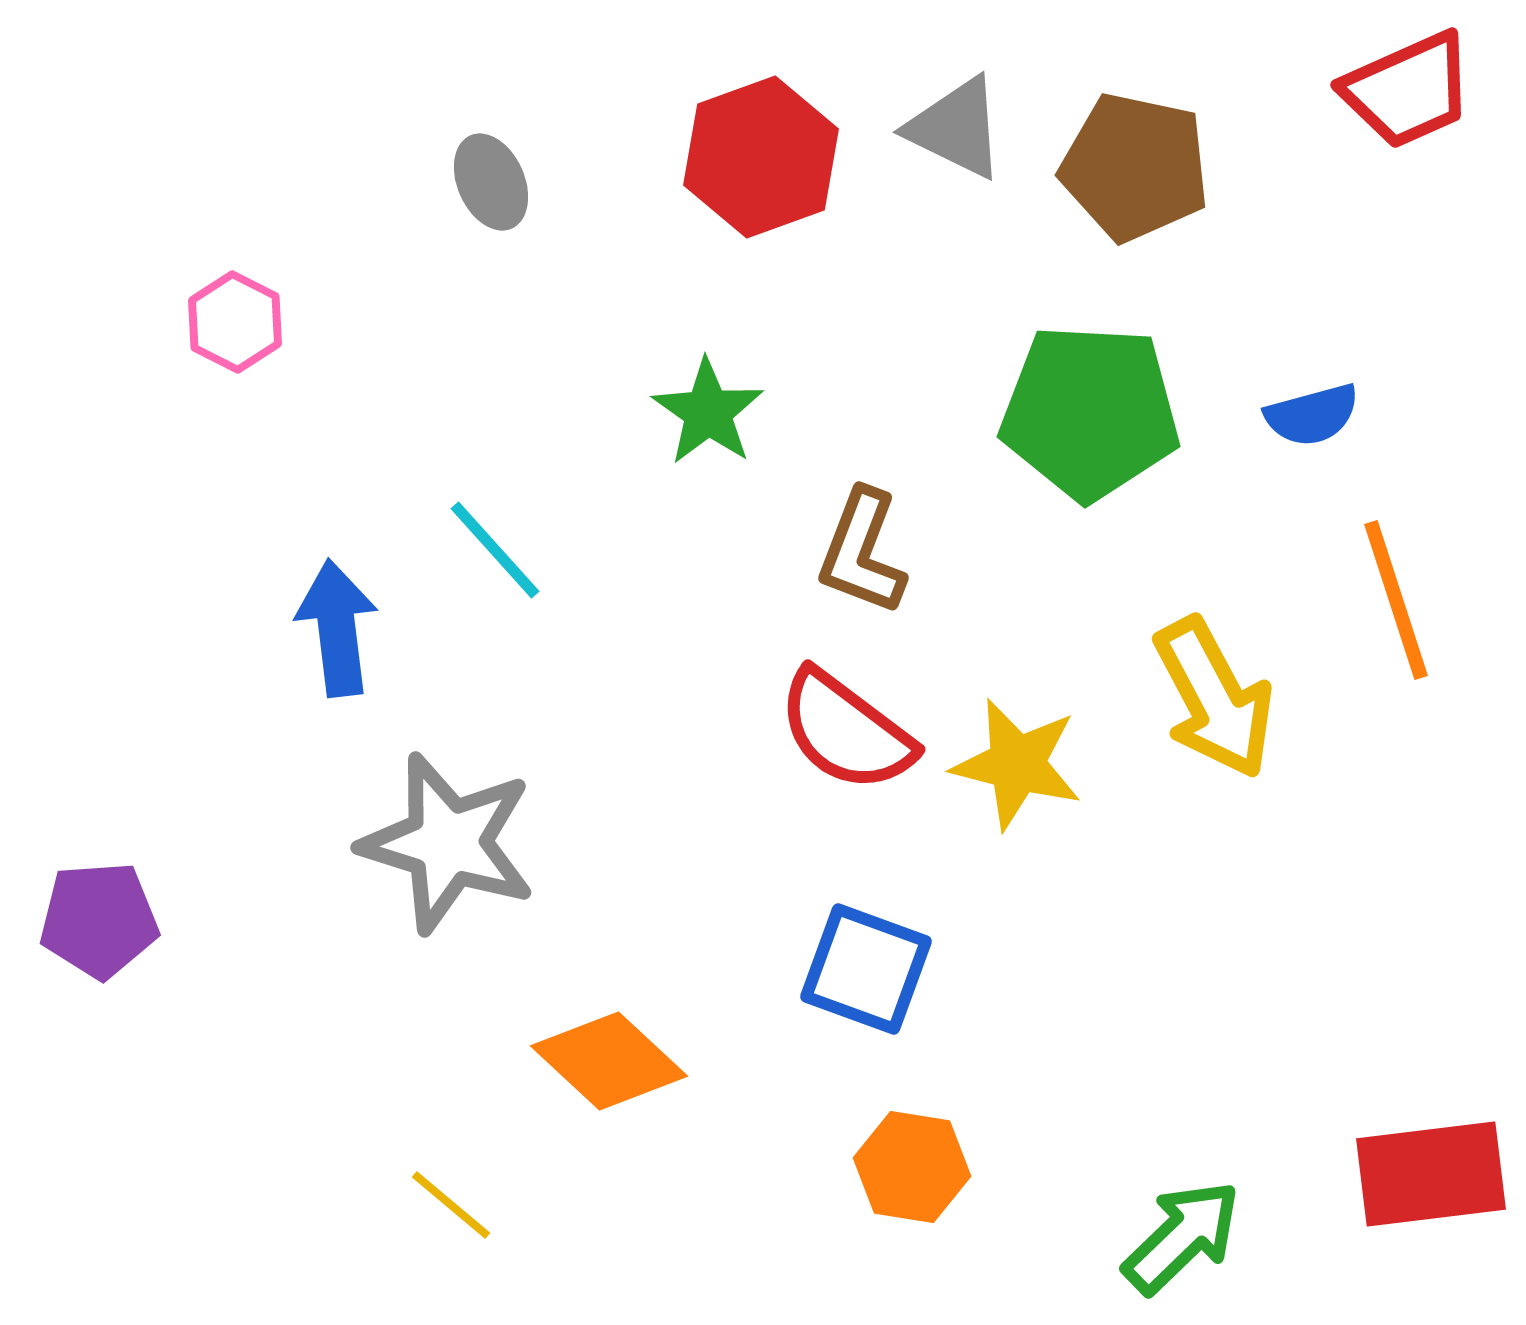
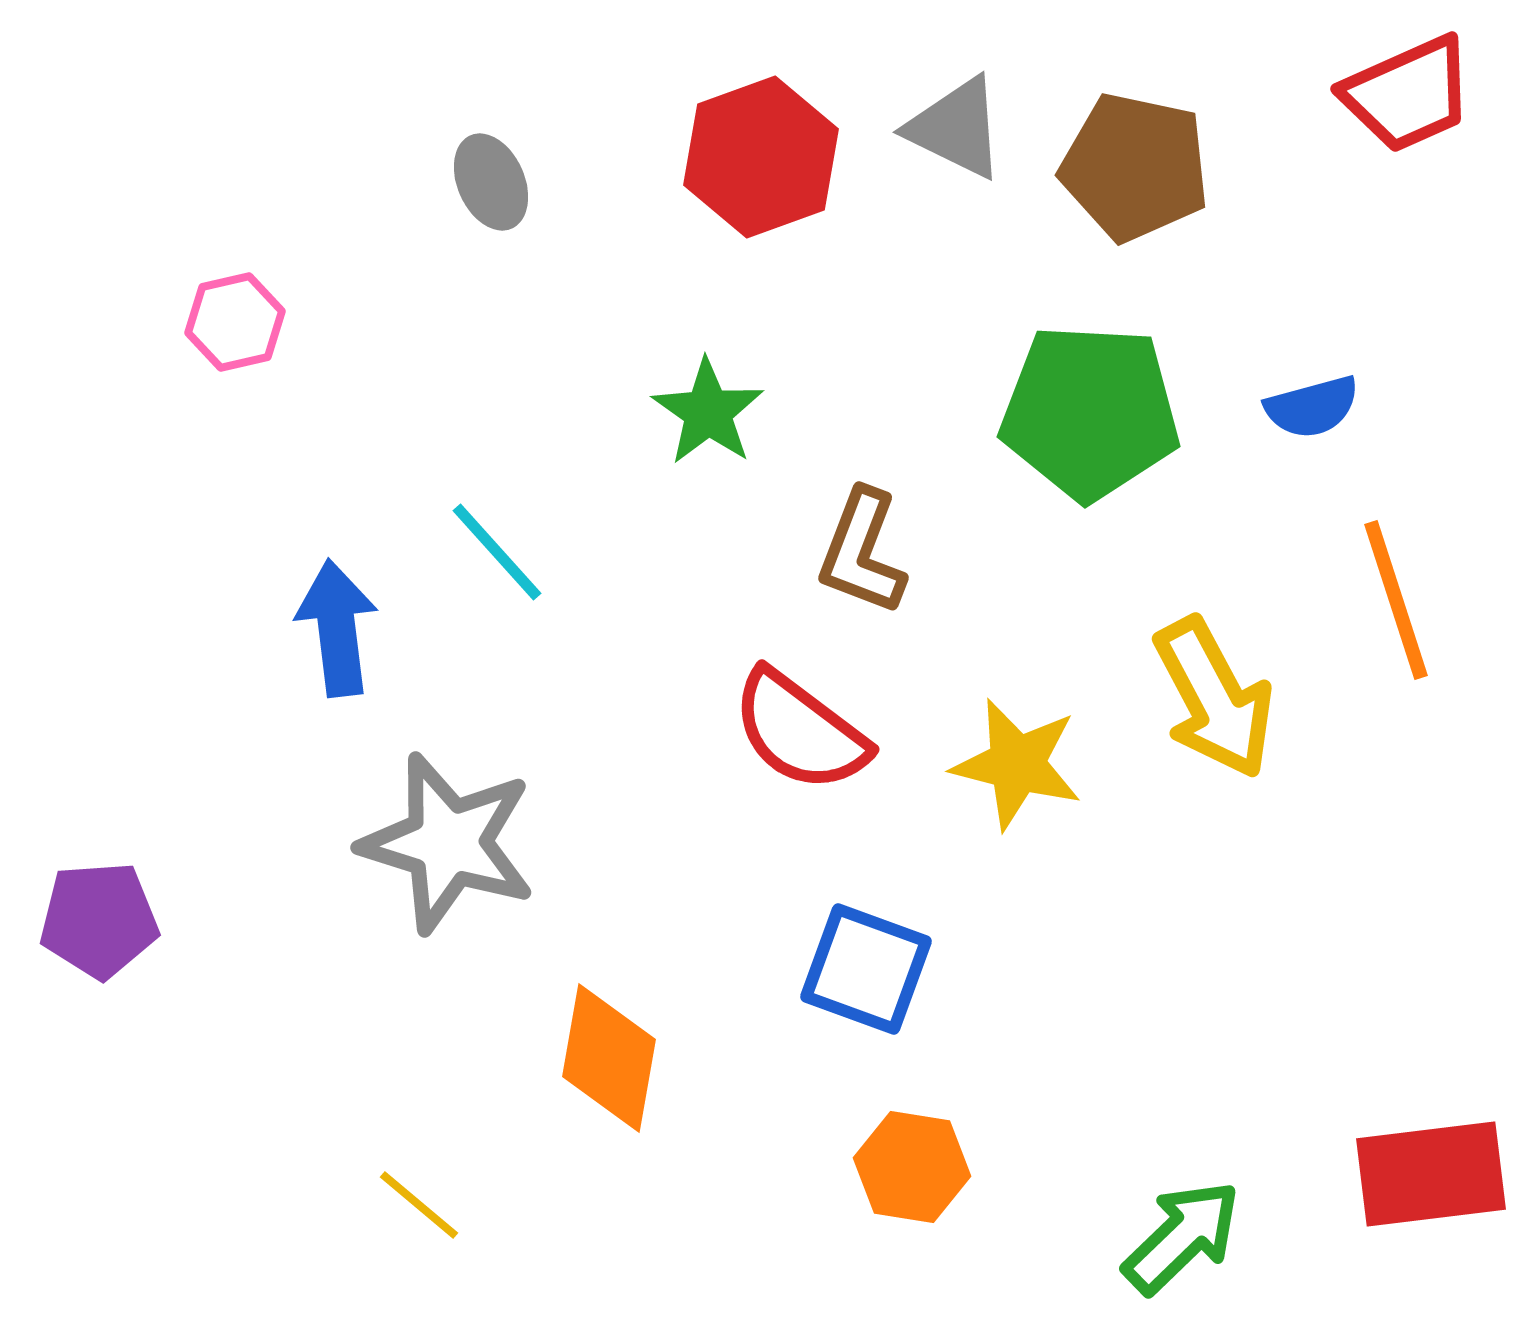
red trapezoid: moved 4 px down
pink hexagon: rotated 20 degrees clockwise
blue semicircle: moved 8 px up
cyan line: moved 2 px right, 2 px down
red semicircle: moved 46 px left
orange diamond: moved 3 px up; rotated 57 degrees clockwise
yellow line: moved 32 px left
